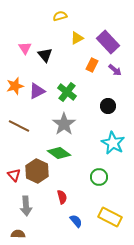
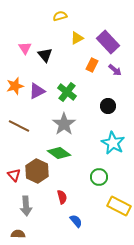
yellow rectangle: moved 9 px right, 11 px up
